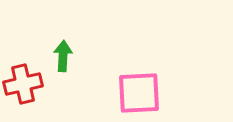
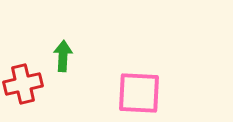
pink square: rotated 6 degrees clockwise
